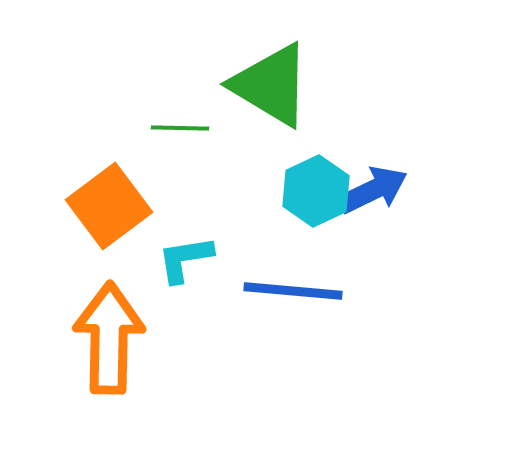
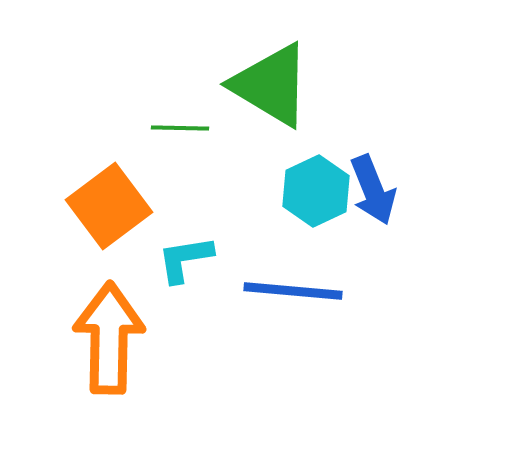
blue arrow: rotated 94 degrees clockwise
